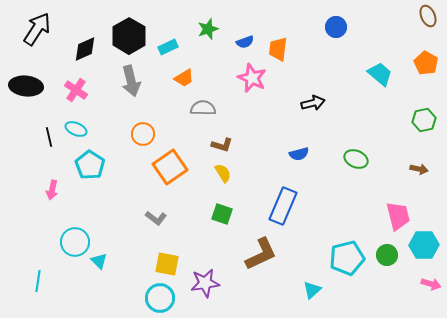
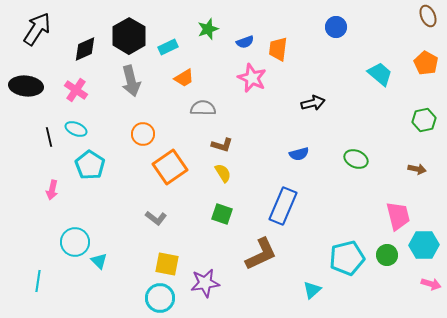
brown arrow at (419, 169): moved 2 px left
